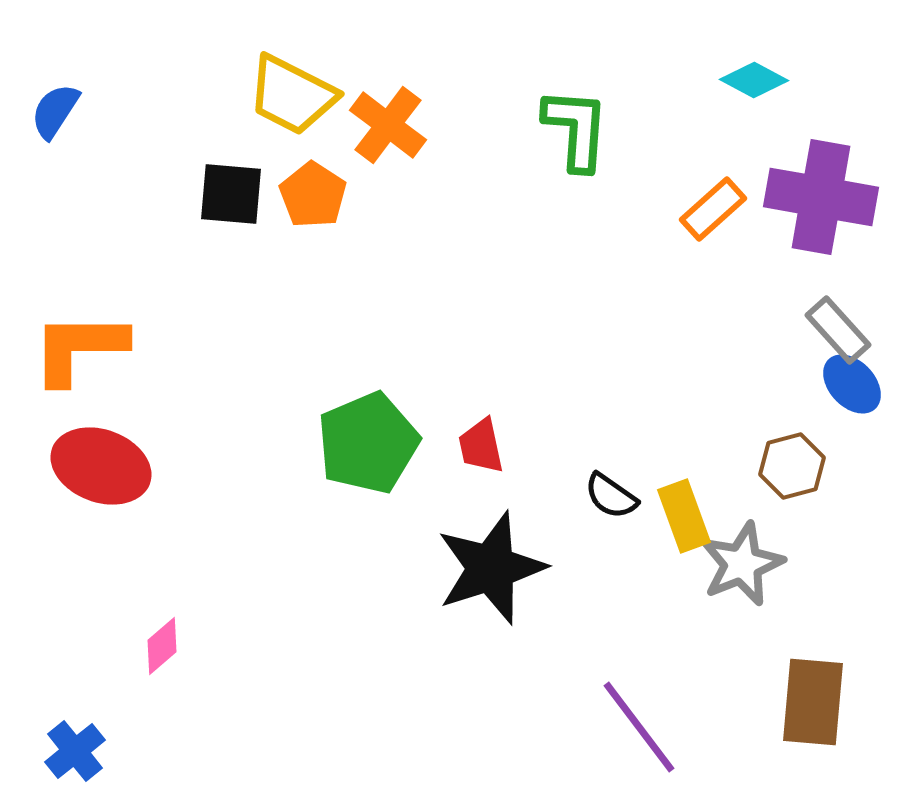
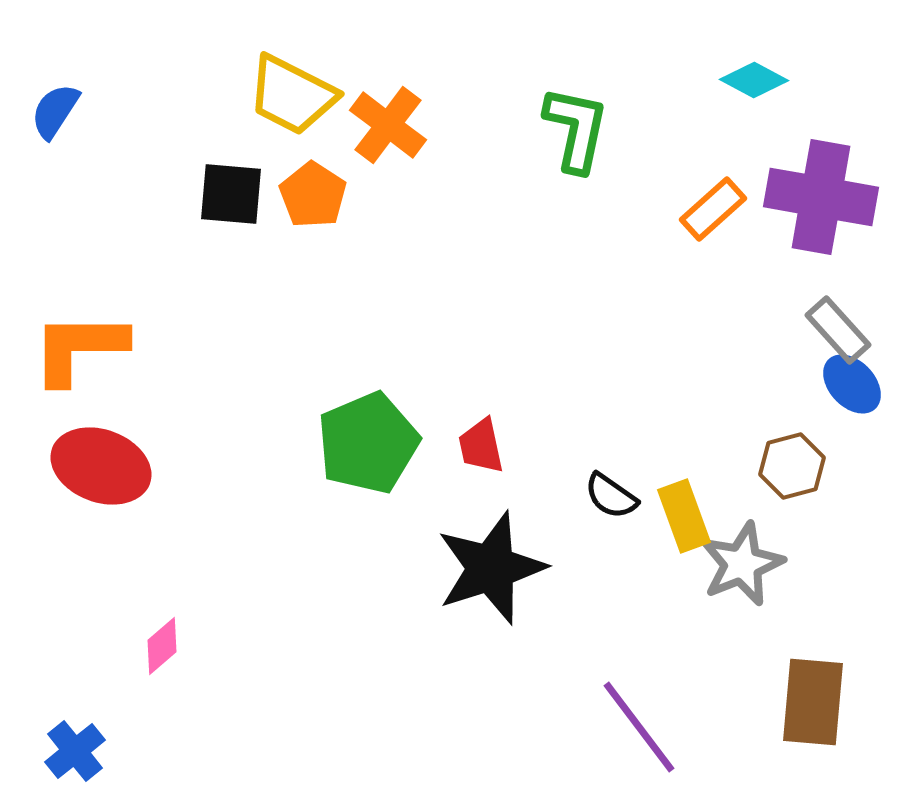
green L-shape: rotated 8 degrees clockwise
